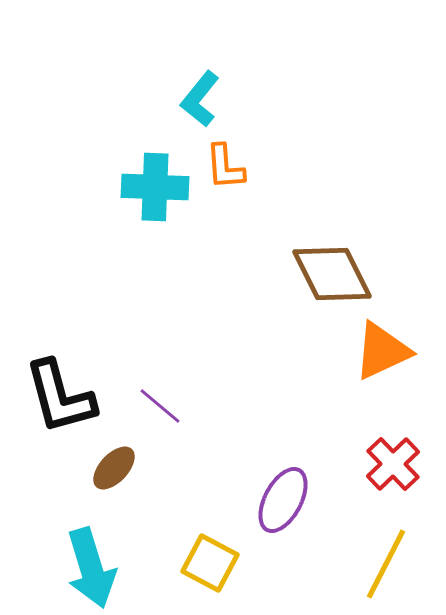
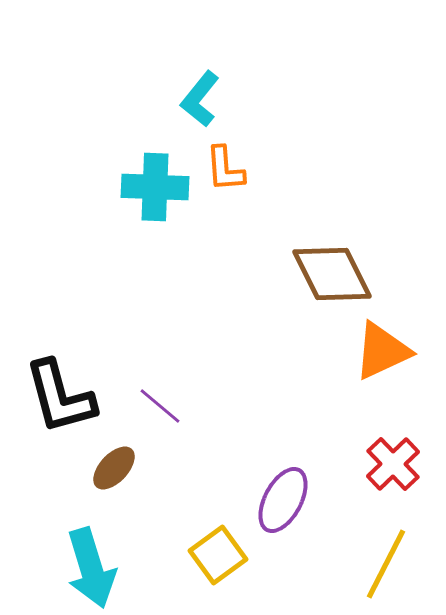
orange L-shape: moved 2 px down
yellow square: moved 8 px right, 8 px up; rotated 26 degrees clockwise
